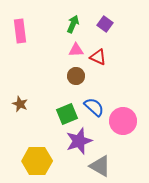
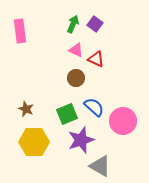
purple square: moved 10 px left
pink triangle: rotated 28 degrees clockwise
red triangle: moved 2 px left, 2 px down
brown circle: moved 2 px down
brown star: moved 6 px right, 5 px down
purple star: moved 2 px right, 1 px up
yellow hexagon: moved 3 px left, 19 px up
